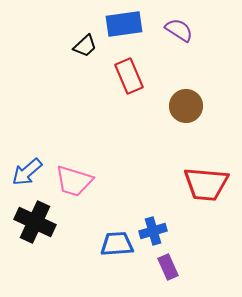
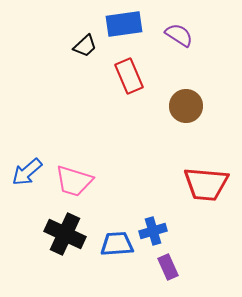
purple semicircle: moved 5 px down
black cross: moved 30 px right, 12 px down
